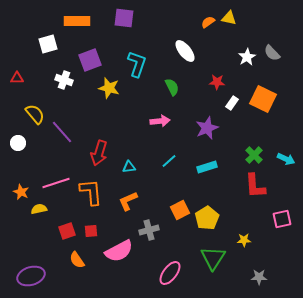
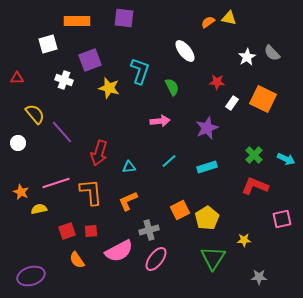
cyan L-shape at (137, 64): moved 3 px right, 7 px down
red L-shape at (255, 186): rotated 116 degrees clockwise
pink ellipse at (170, 273): moved 14 px left, 14 px up
